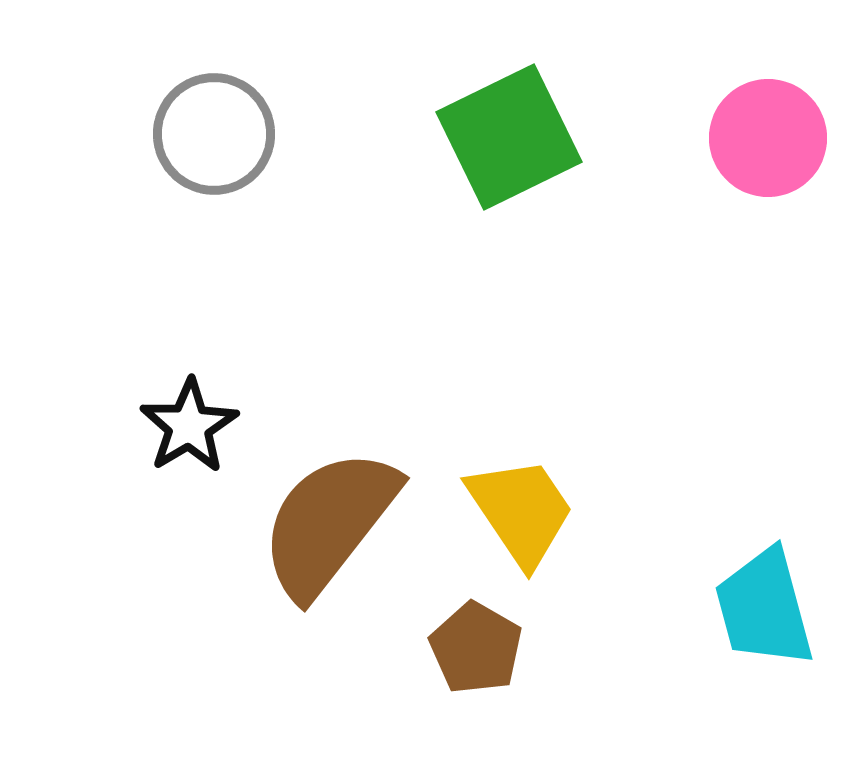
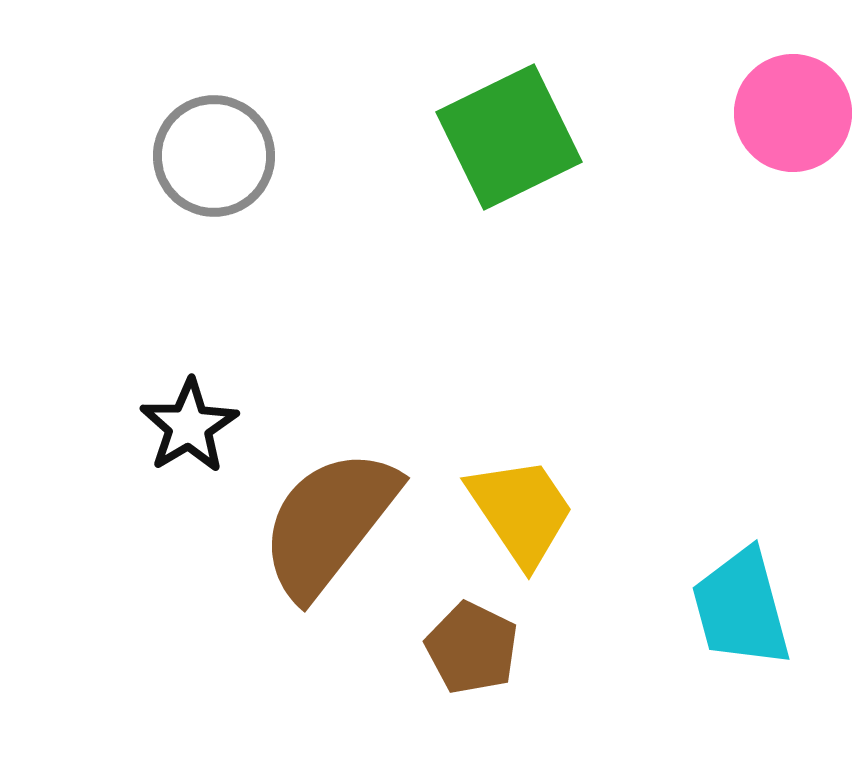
gray circle: moved 22 px down
pink circle: moved 25 px right, 25 px up
cyan trapezoid: moved 23 px left
brown pentagon: moved 4 px left; rotated 4 degrees counterclockwise
